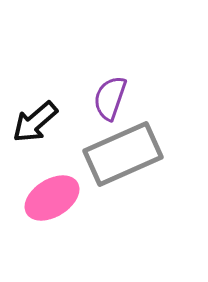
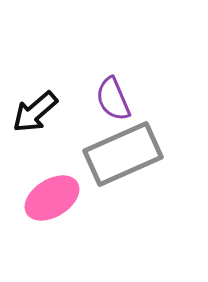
purple semicircle: moved 3 px right, 1 px down; rotated 42 degrees counterclockwise
black arrow: moved 10 px up
